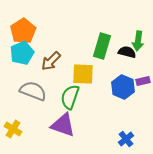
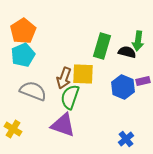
cyan pentagon: moved 1 px right, 2 px down
brown arrow: moved 13 px right, 17 px down; rotated 25 degrees counterclockwise
